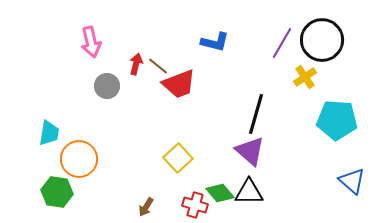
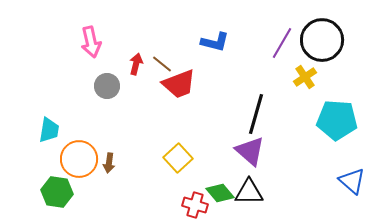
brown line: moved 4 px right, 2 px up
cyan trapezoid: moved 3 px up
brown arrow: moved 37 px left, 44 px up; rotated 24 degrees counterclockwise
